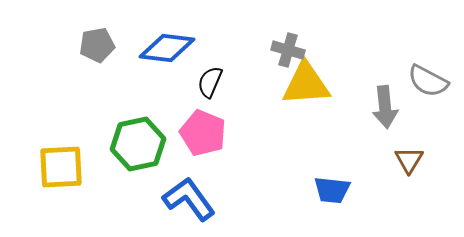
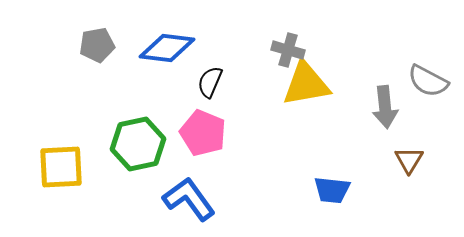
yellow triangle: rotated 6 degrees counterclockwise
